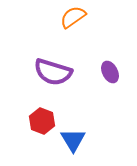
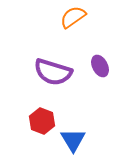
purple ellipse: moved 10 px left, 6 px up
